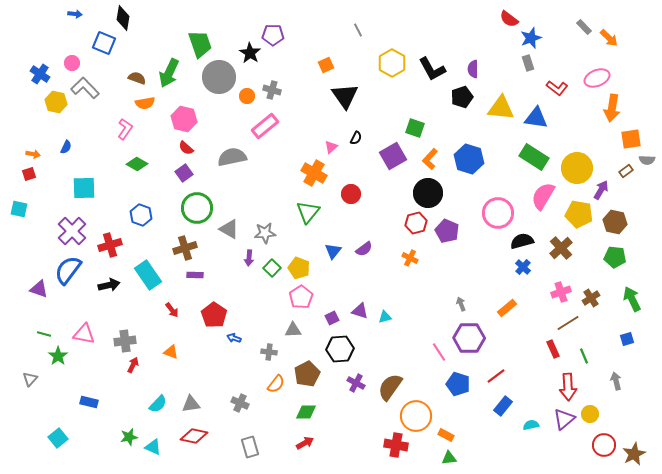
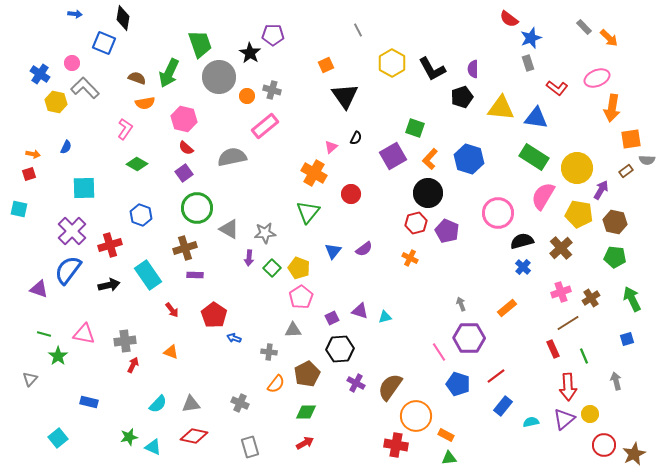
cyan semicircle at (531, 425): moved 3 px up
